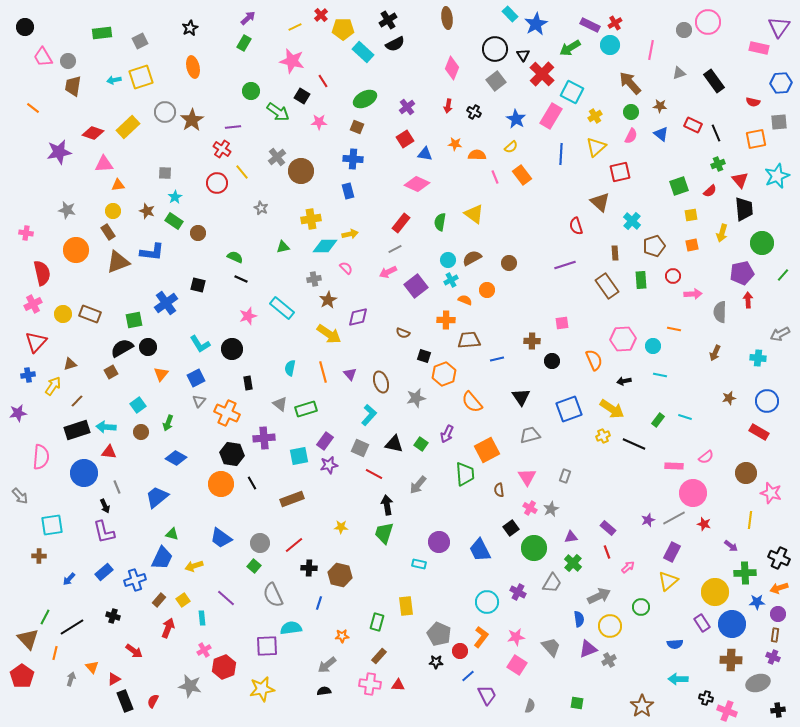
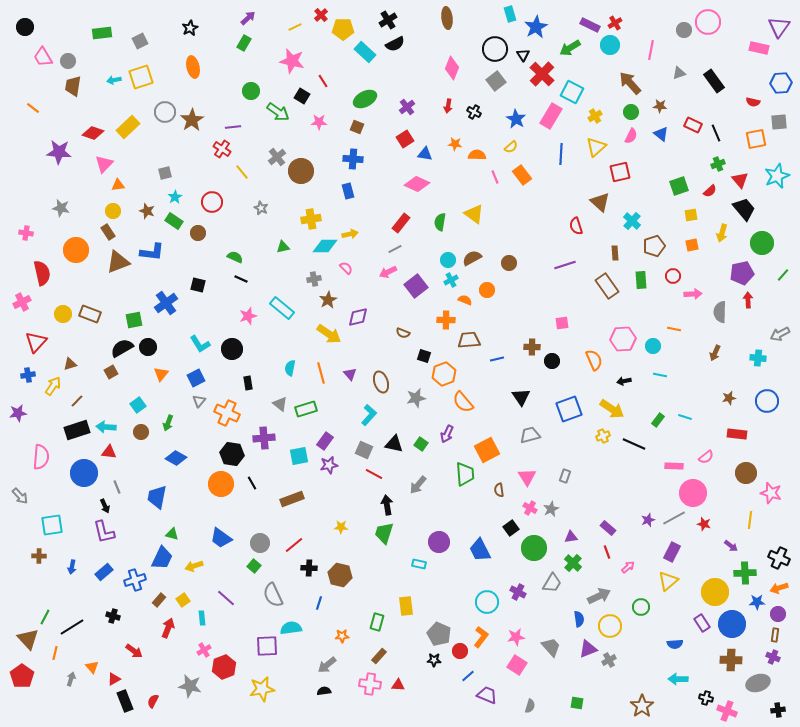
cyan rectangle at (510, 14): rotated 28 degrees clockwise
blue star at (536, 24): moved 3 px down
cyan rectangle at (363, 52): moved 2 px right
purple star at (59, 152): rotated 15 degrees clockwise
pink triangle at (104, 164): rotated 42 degrees counterclockwise
gray square at (165, 173): rotated 16 degrees counterclockwise
red circle at (217, 183): moved 5 px left, 19 px down
black trapezoid at (744, 209): rotated 35 degrees counterclockwise
gray star at (67, 210): moved 6 px left, 2 px up
pink cross at (33, 304): moved 11 px left, 2 px up
brown cross at (532, 341): moved 6 px down
orange line at (323, 372): moved 2 px left, 1 px down
orange semicircle at (472, 402): moved 9 px left
red rectangle at (759, 432): moved 22 px left, 2 px down; rotated 24 degrees counterclockwise
gray square at (360, 448): moved 4 px right, 2 px down
blue trapezoid at (157, 497): rotated 40 degrees counterclockwise
blue arrow at (69, 579): moved 3 px right, 12 px up; rotated 32 degrees counterclockwise
black star at (436, 662): moved 2 px left, 2 px up
purple trapezoid at (487, 695): rotated 40 degrees counterclockwise
